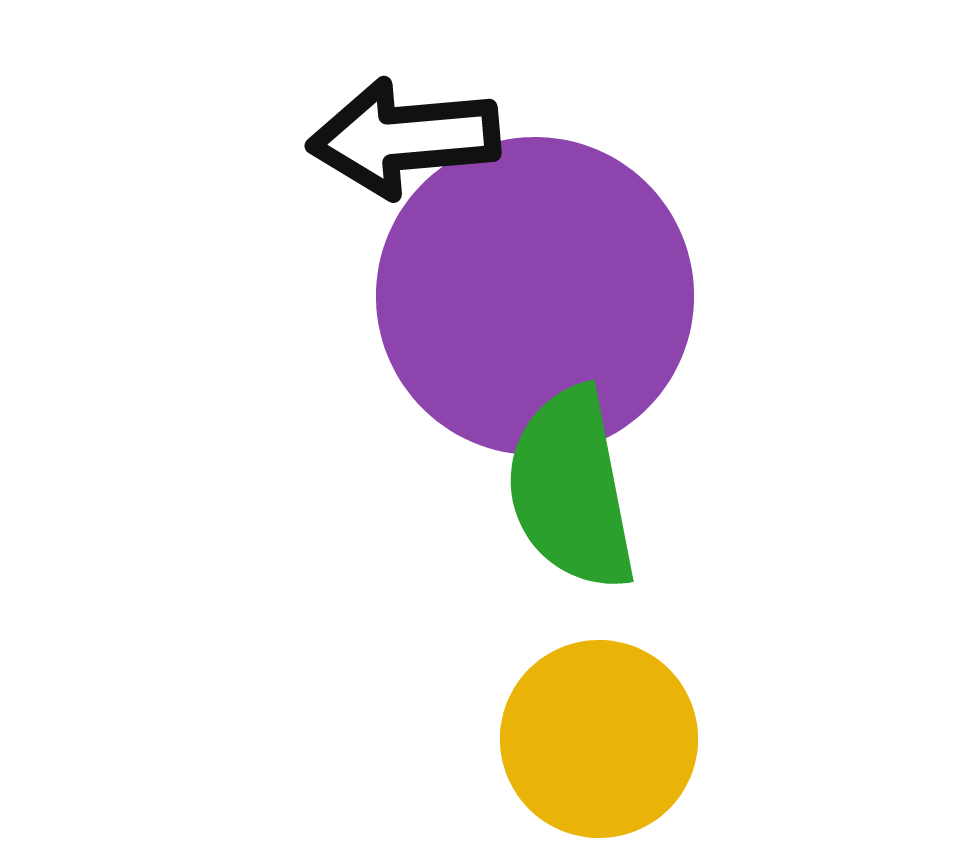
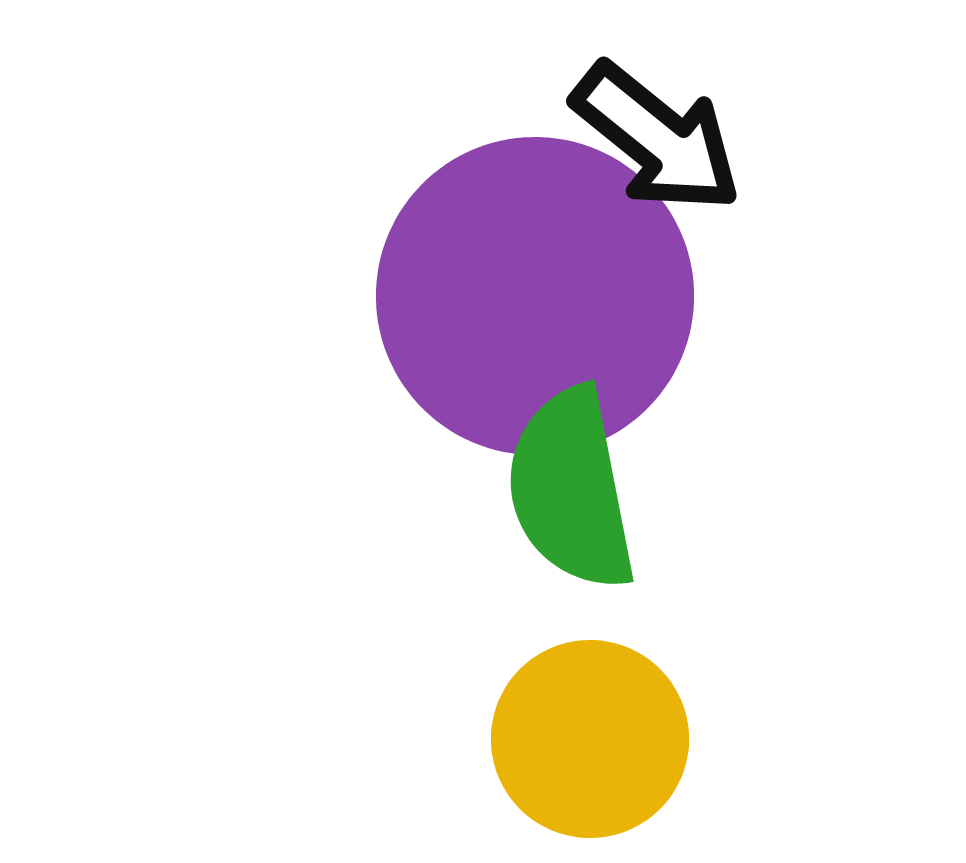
black arrow: moved 253 px right; rotated 136 degrees counterclockwise
yellow circle: moved 9 px left
